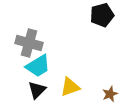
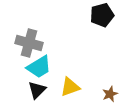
cyan trapezoid: moved 1 px right, 1 px down
